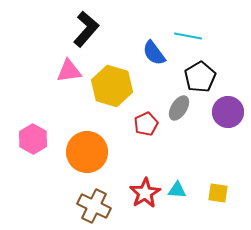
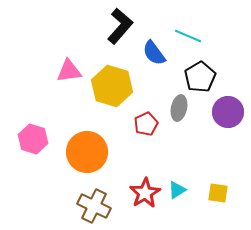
black L-shape: moved 34 px right, 3 px up
cyan line: rotated 12 degrees clockwise
gray ellipse: rotated 20 degrees counterclockwise
pink hexagon: rotated 12 degrees counterclockwise
cyan triangle: rotated 36 degrees counterclockwise
